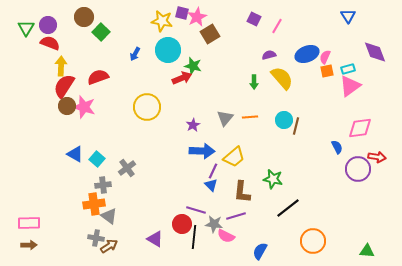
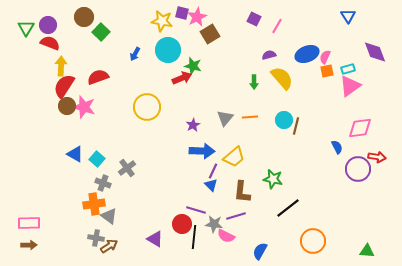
gray cross at (103, 185): moved 2 px up; rotated 28 degrees clockwise
